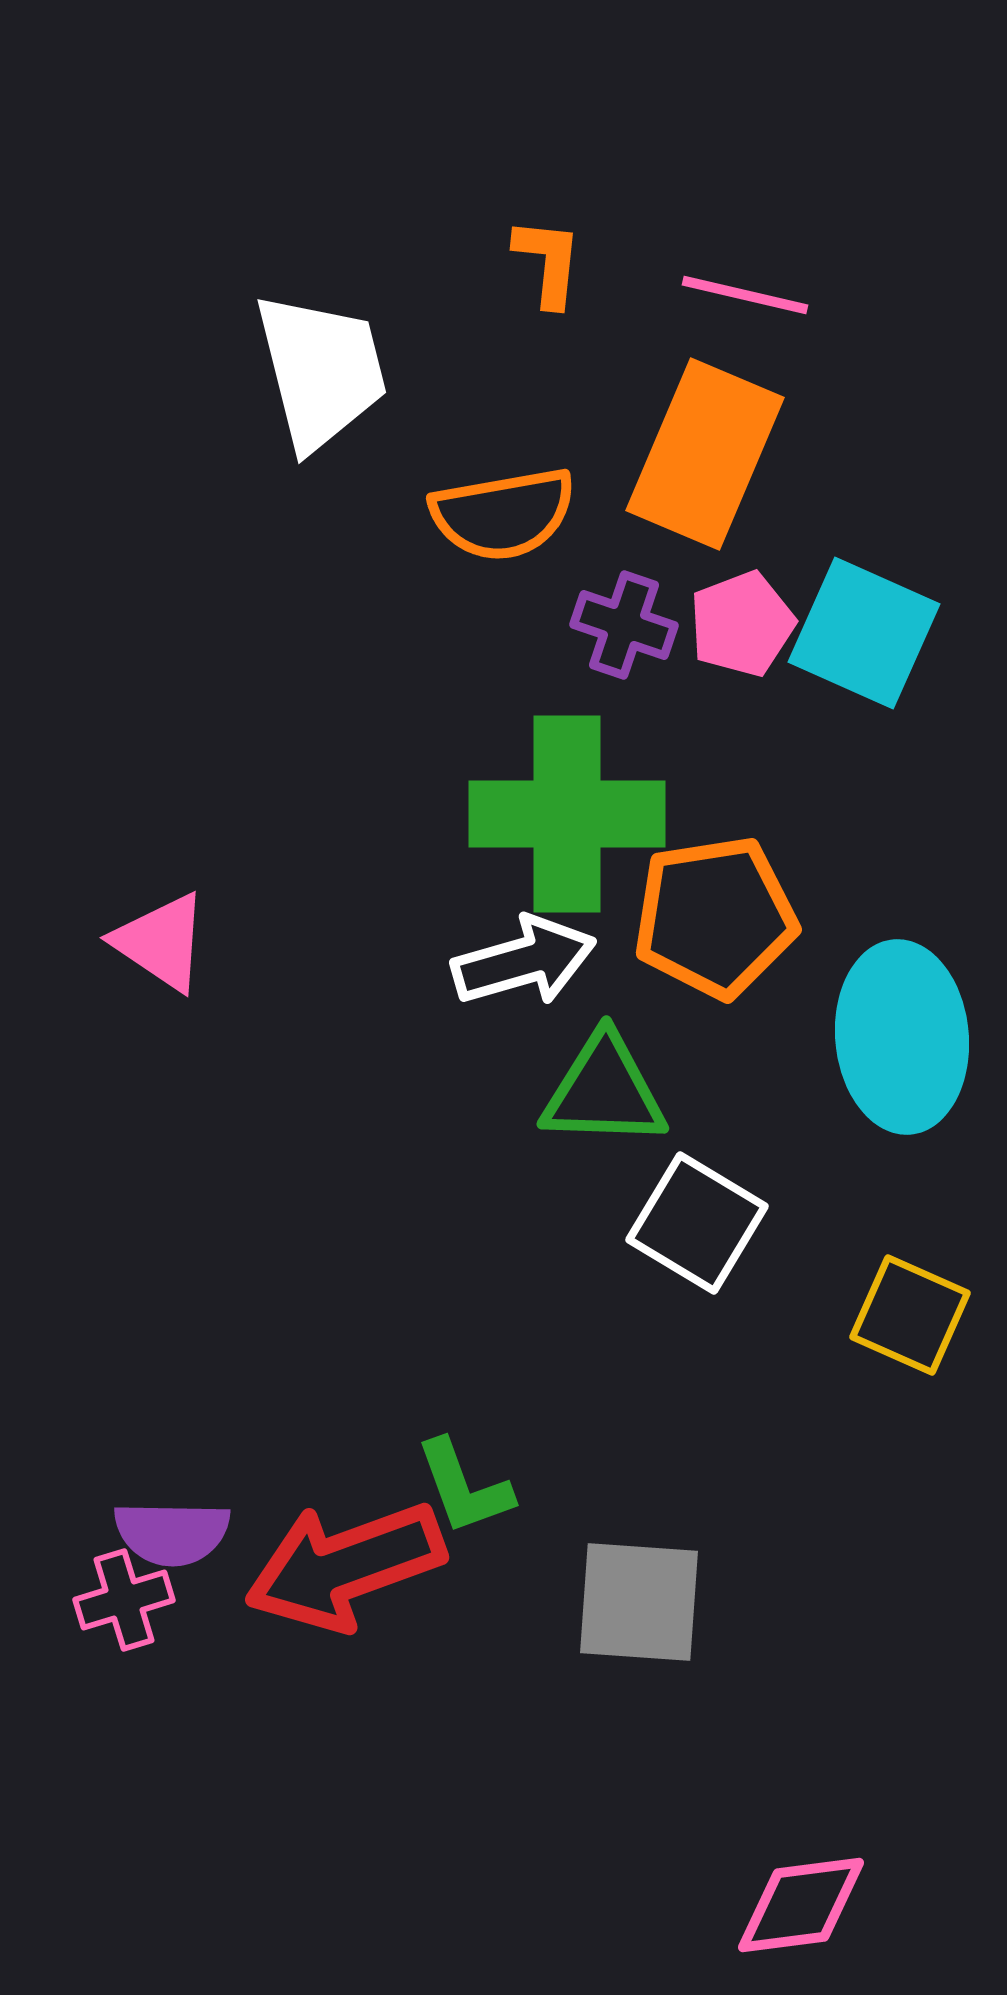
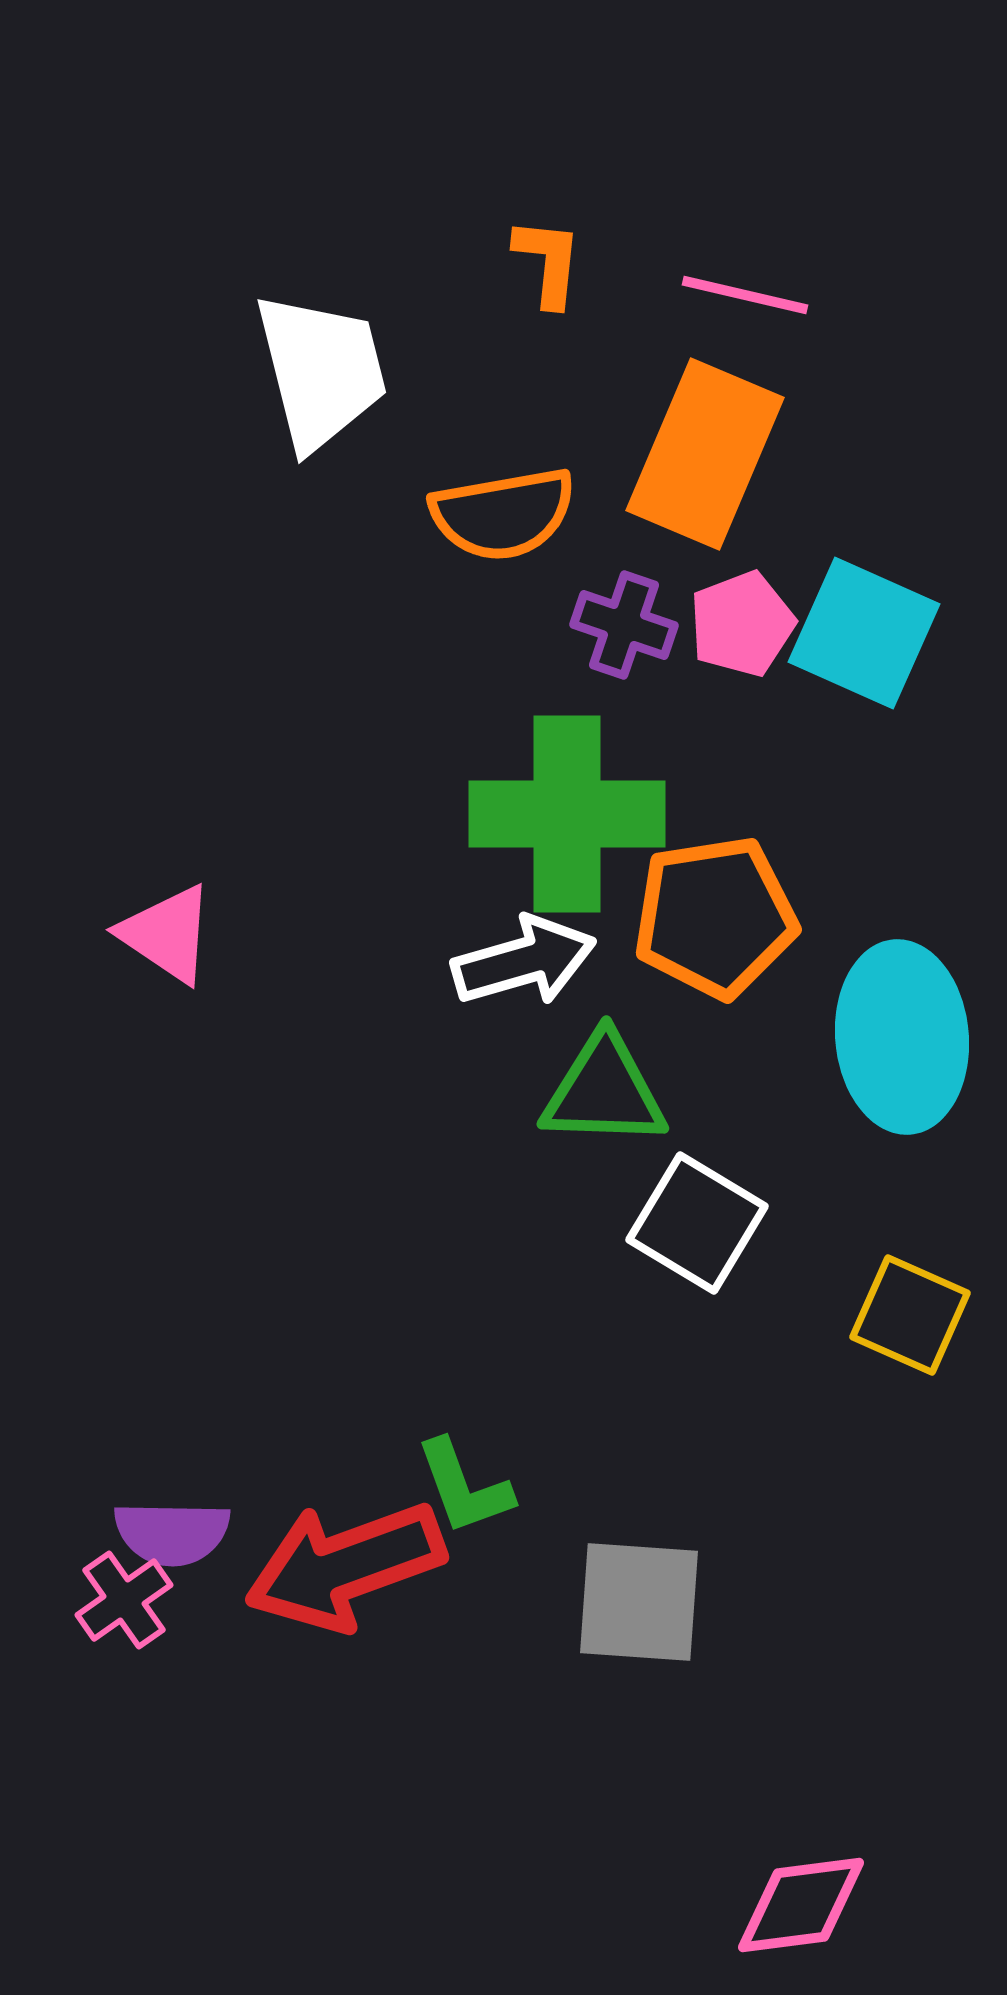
pink triangle: moved 6 px right, 8 px up
pink cross: rotated 18 degrees counterclockwise
